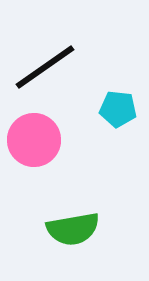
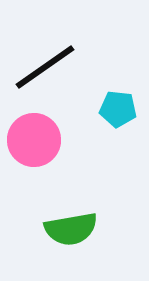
green semicircle: moved 2 px left
